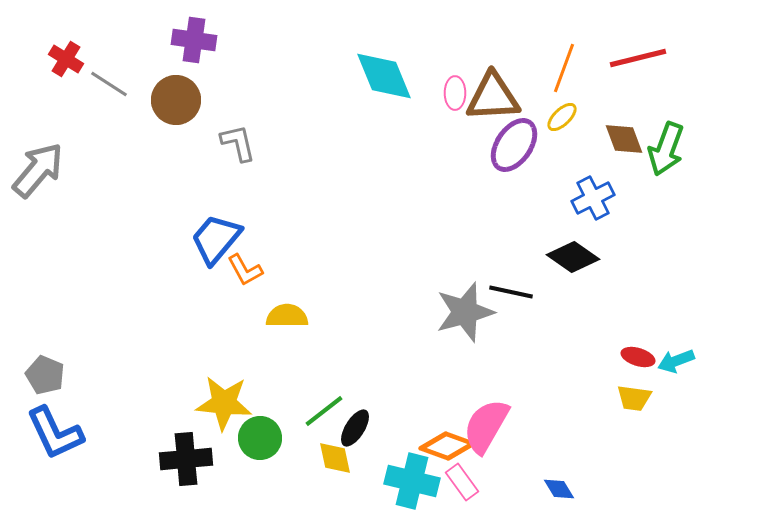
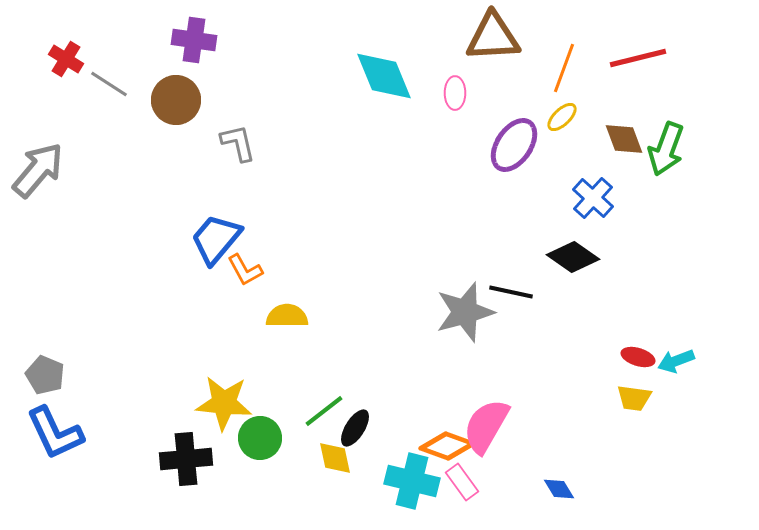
brown triangle: moved 60 px up
blue cross: rotated 21 degrees counterclockwise
